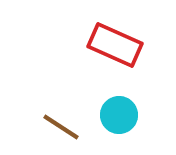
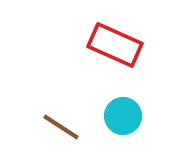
cyan circle: moved 4 px right, 1 px down
